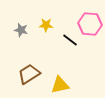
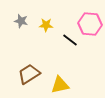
gray star: moved 9 px up
